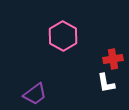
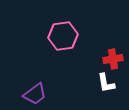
pink hexagon: rotated 24 degrees clockwise
